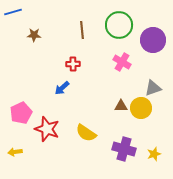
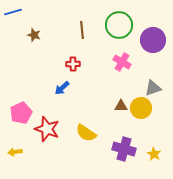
brown star: rotated 16 degrees clockwise
yellow star: rotated 24 degrees counterclockwise
